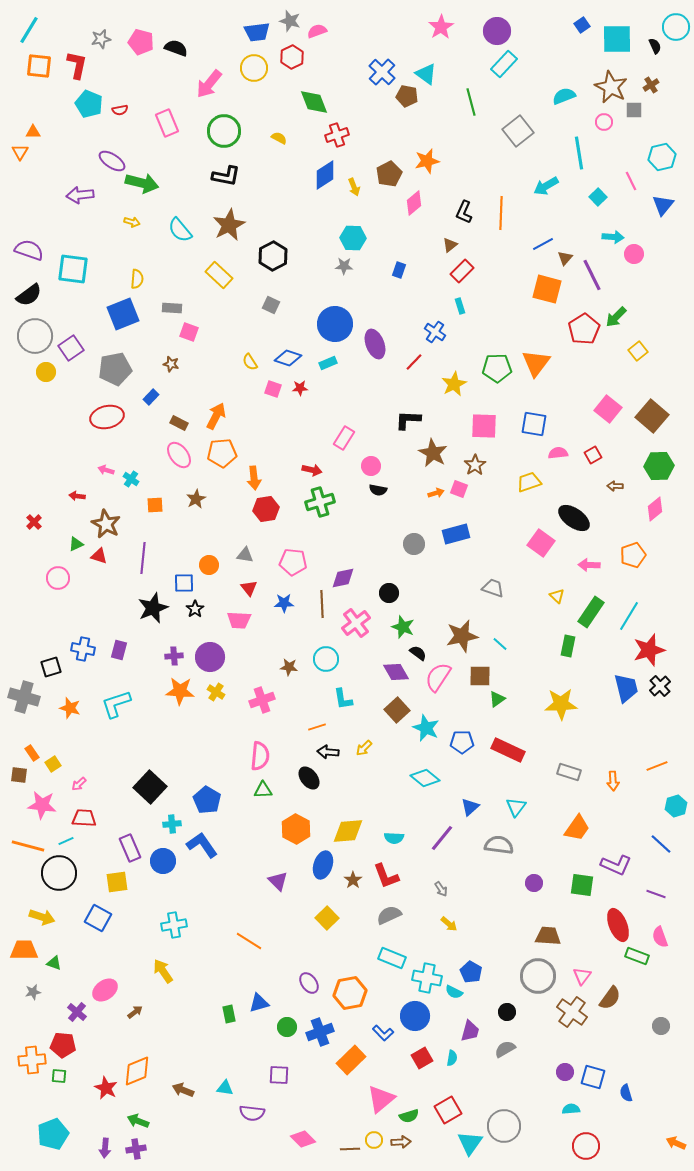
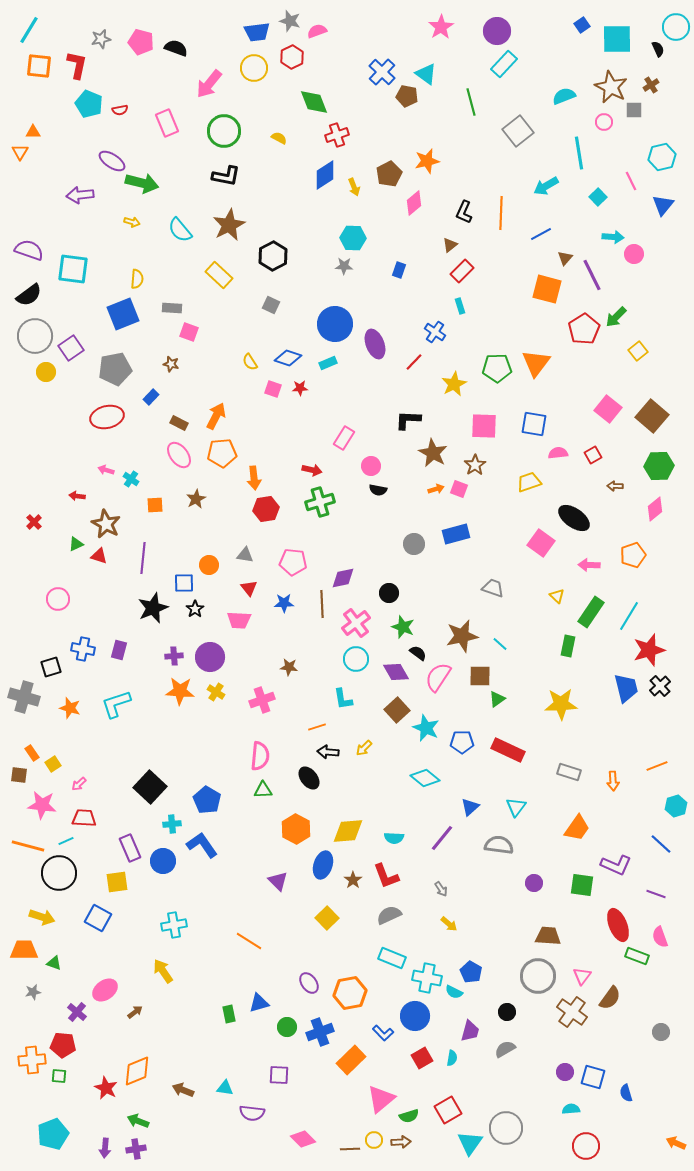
black semicircle at (655, 46): moved 3 px right, 3 px down
blue line at (543, 244): moved 2 px left, 10 px up
orange arrow at (436, 493): moved 4 px up
pink circle at (58, 578): moved 21 px down
cyan circle at (326, 659): moved 30 px right
gray circle at (661, 1026): moved 6 px down
gray circle at (504, 1126): moved 2 px right, 2 px down
